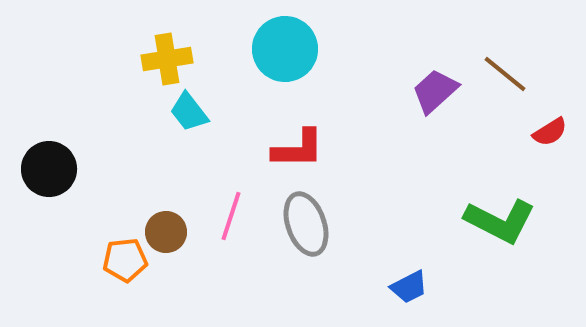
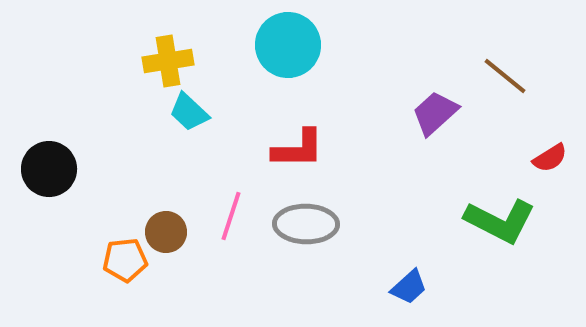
cyan circle: moved 3 px right, 4 px up
yellow cross: moved 1 px right, 2 px down
brown line: moved 2 px down
purple trapezoid: moved 22 px down
cyan trapezoid: rotated 9 degrees counterclockwise
red semicircle: moved 26 px down
gray ellipse: rotated 70 degrees counterclockwise
blue trapezoid: rotated 15 degrees counterclockwise
